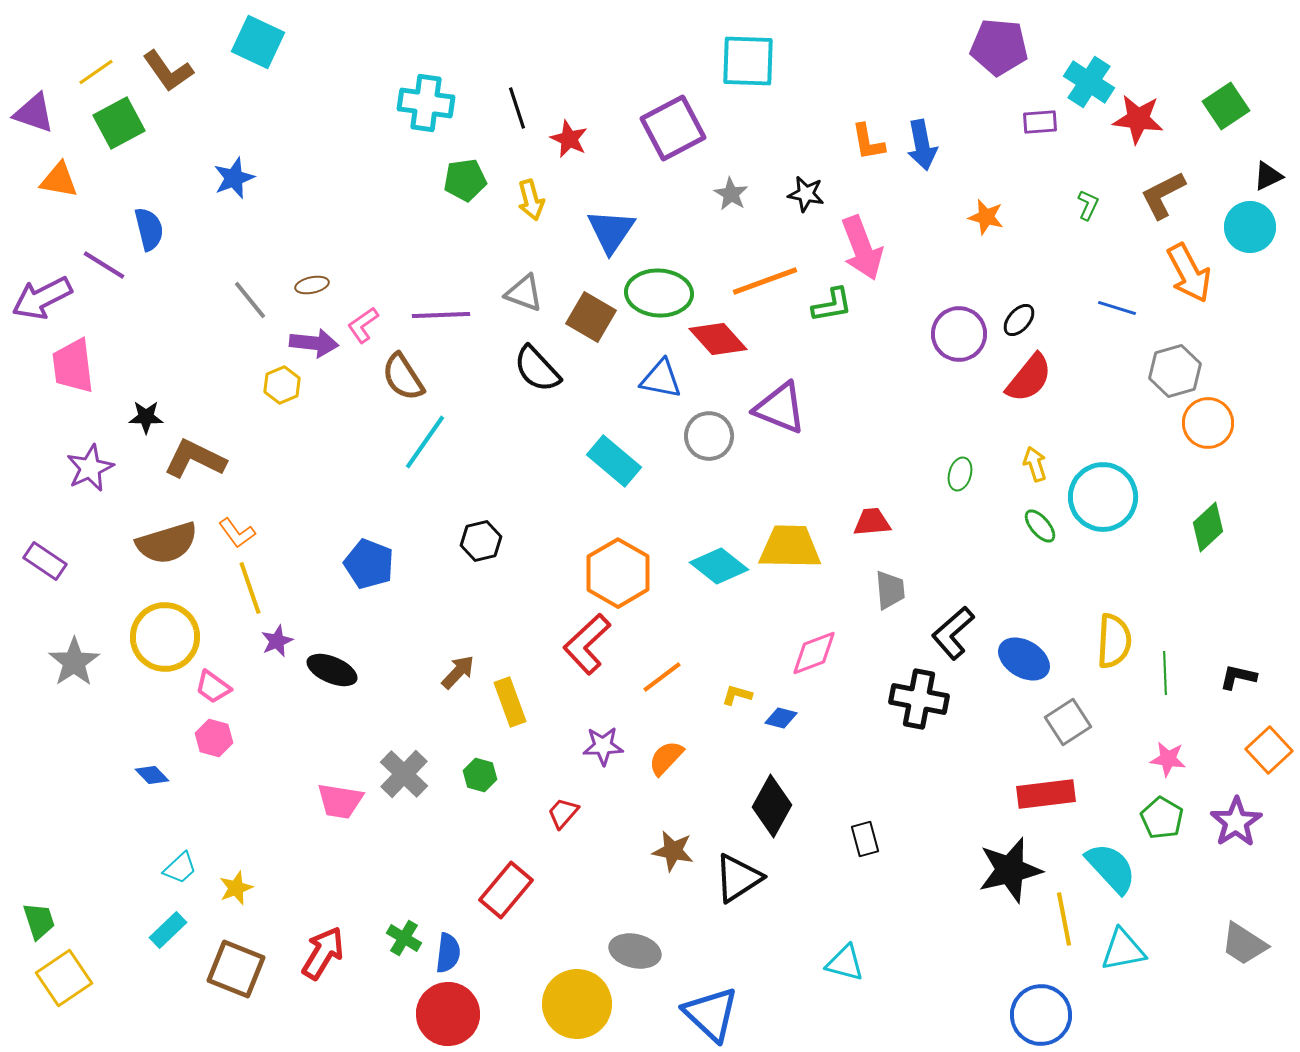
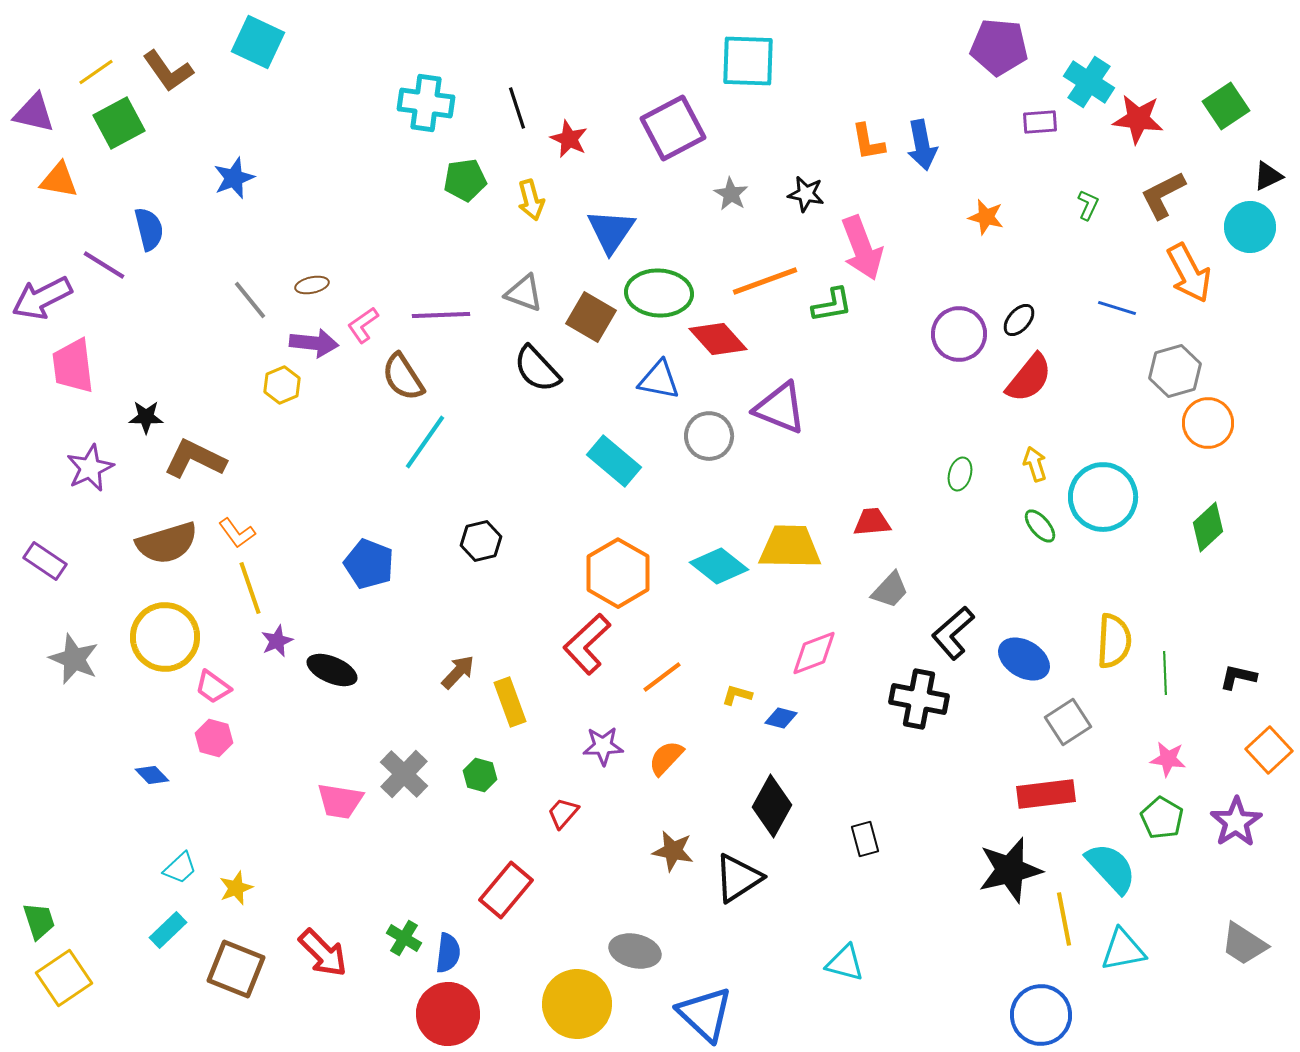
purple triangle at (34, 113): rotated 6 degrees counterclockwise
blue triangle at (661, 379): moved 2 px left, 1 px down
gray trapezoid at (890, 590): rotated 48 degrees clockwise
gray star at (74, 662): moved 3 px up; rotated 15 degrees counterclockwise
red arrow at (323, 953): rotated 104 degrees clockwise
blue triangle at (711, 1014): moved 6 px left
